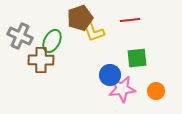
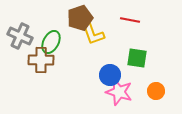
red line: rotated 18 degrees clockwise
yellow L-shape: moved 3 px down
green ellipse: moved 1 px left, 1 px down
green square: rotated 15 degrees clockwise
pink star: moved 3 px left, 3 px down; rotated 24 degrees clockwise
